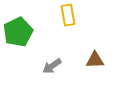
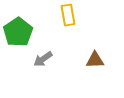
green pentagon: rotated 8 degrees counterclockwise
gray arrow: moved 9 px left, 7 px up
